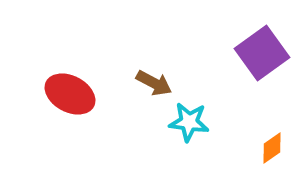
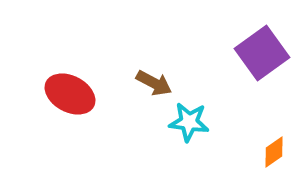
orange diamond: moved 2 px right, 4 px down
